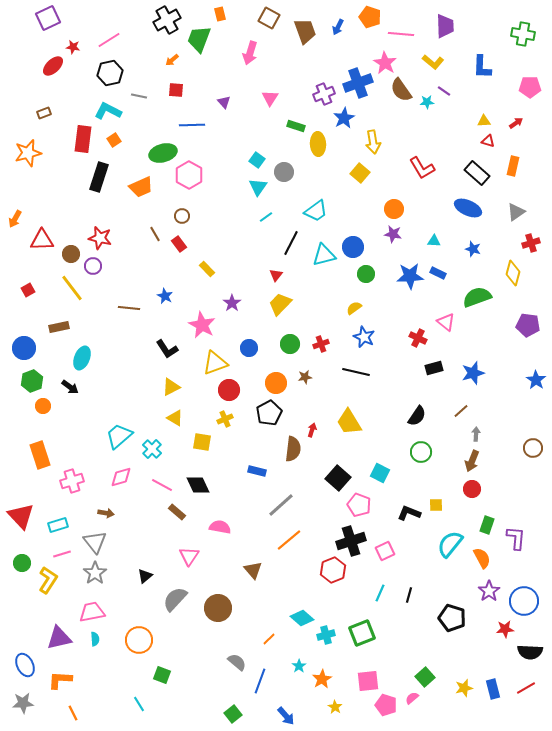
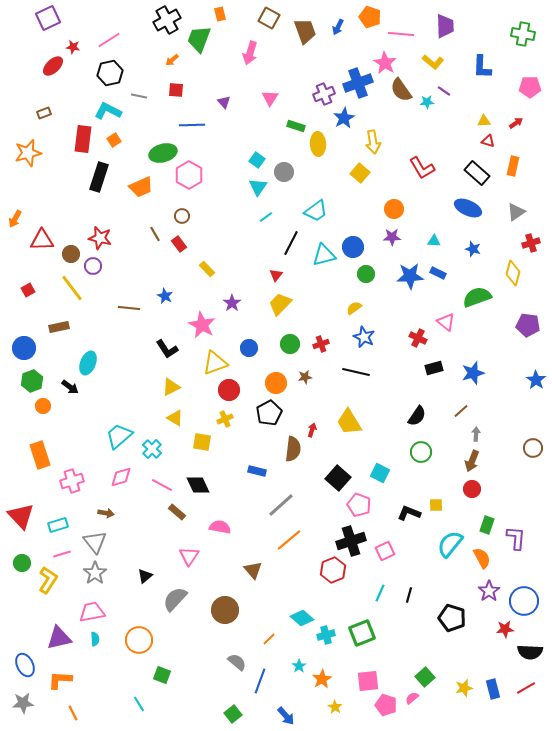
purple star at (393, 234): moved 1 px left, 3 px down; rotated 12 degrees counterclockwise
cyan ellipse at (82, 358): moved 6 px right, 5 px down
brown circle at (218, 608): moved 7 px right, 2 px down
